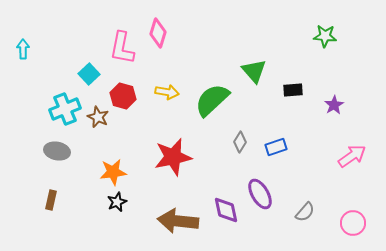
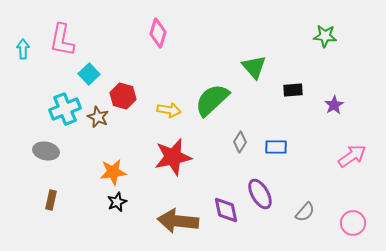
pink L-shape: moved 60 px left, 8 px up
green triangle: moved 4 px up
yellow arrow: moved 2 px right, 18 px down
blue rectangle: rotated 20 degrees clockwise
gray ellipse: moved 11 px left
